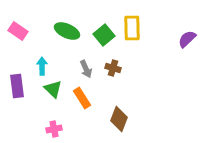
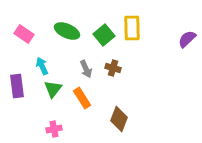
pink rectangle: moved 6 px right, 3 px down
cyan arrow: rotated 24 degrees counterclockwise
green triangle: rotated 24 degrees clockwise
